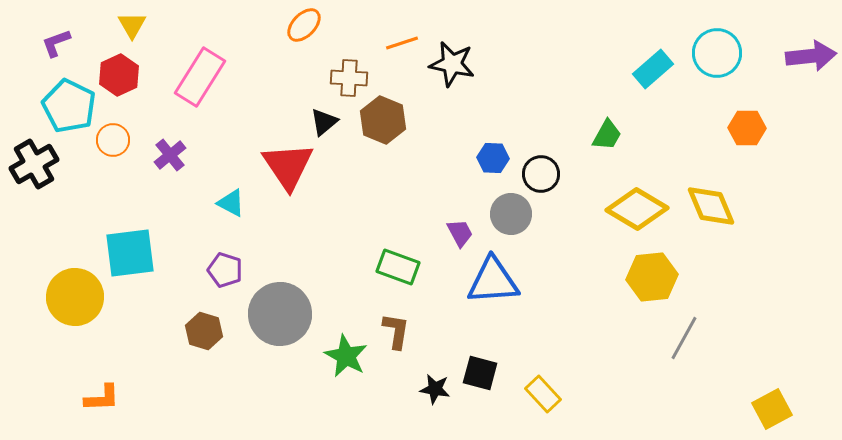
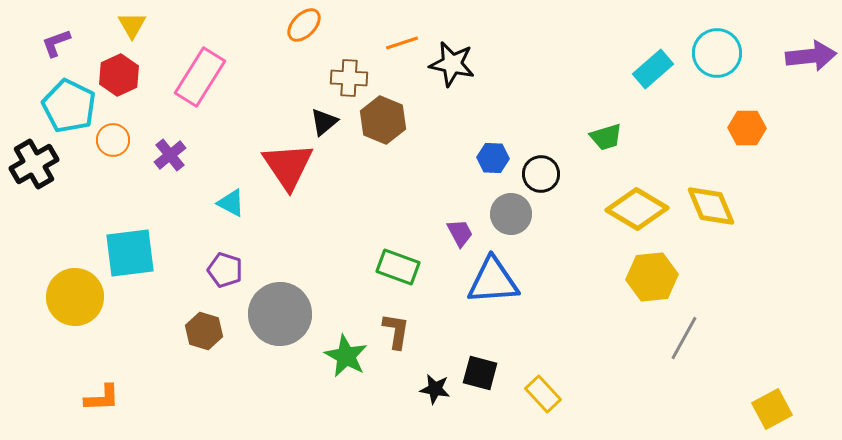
green trapezoid at (607, 135): moved 1 px left, 2 px down; rotated 44 degrees clockwise
